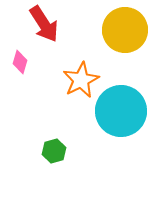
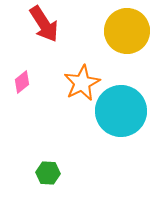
yellow circle: moved 2 px right, 1 px down
pink diamond: moved 2 px right, 20 px down; rotated 35 degrees clockwise
orange star: moved 1 px right, 3 px down
green hexagon: moved 6 px left, 22 px down; rotated 20 degrees clockwise
